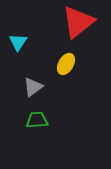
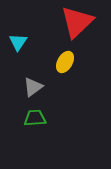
red triangle: moved 1 px left; rotated 6 degrees counterclockwise
yellow ellipse: moved 1 px left, 2 px up
green trapezoid: moved 2 px left, 2 px up
